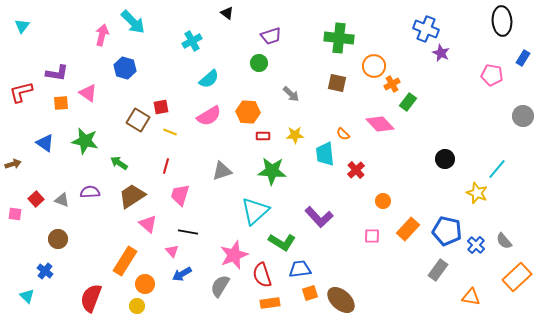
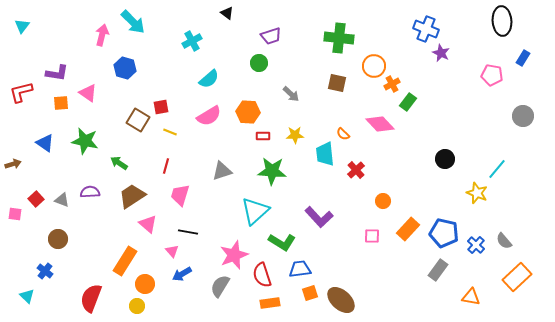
blue pentagon at (447, 231): moved 3 px left, 2 px down
